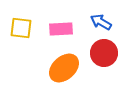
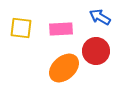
blue arrow: moved 1 px left, 5 px up
red circle: moved 8 px left, 2 px up
